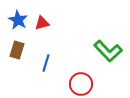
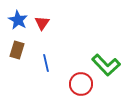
red triangle: rotated 42 degrees counterclockwise
green L-shape: moved 2 px left, 14 px down
blue line: rotated 30 degrees counterclockwise
